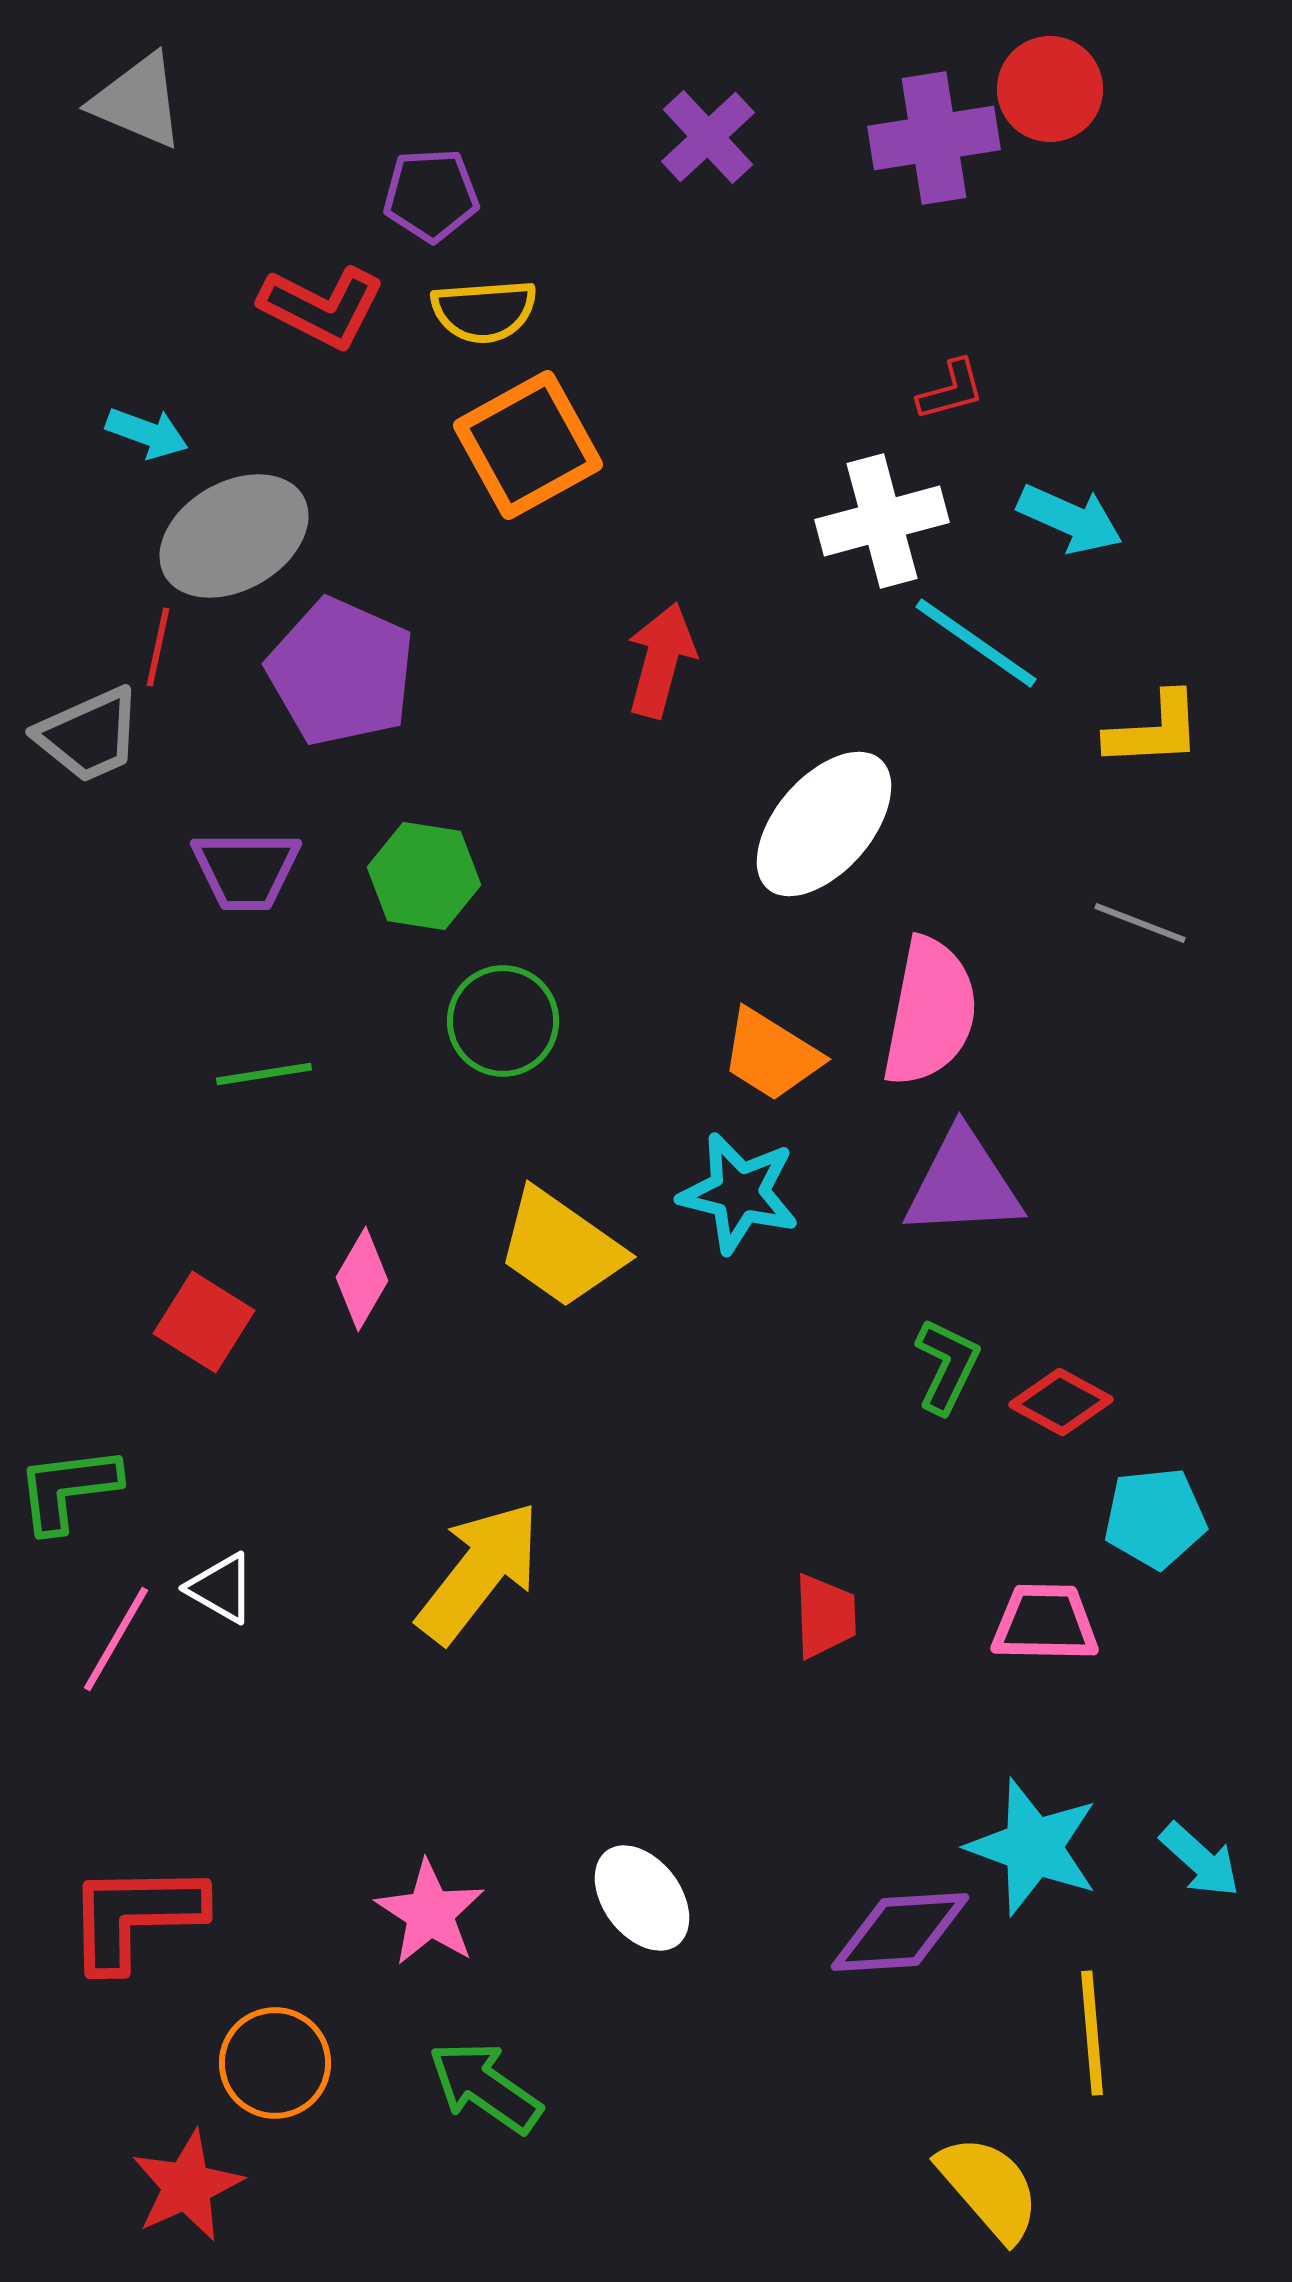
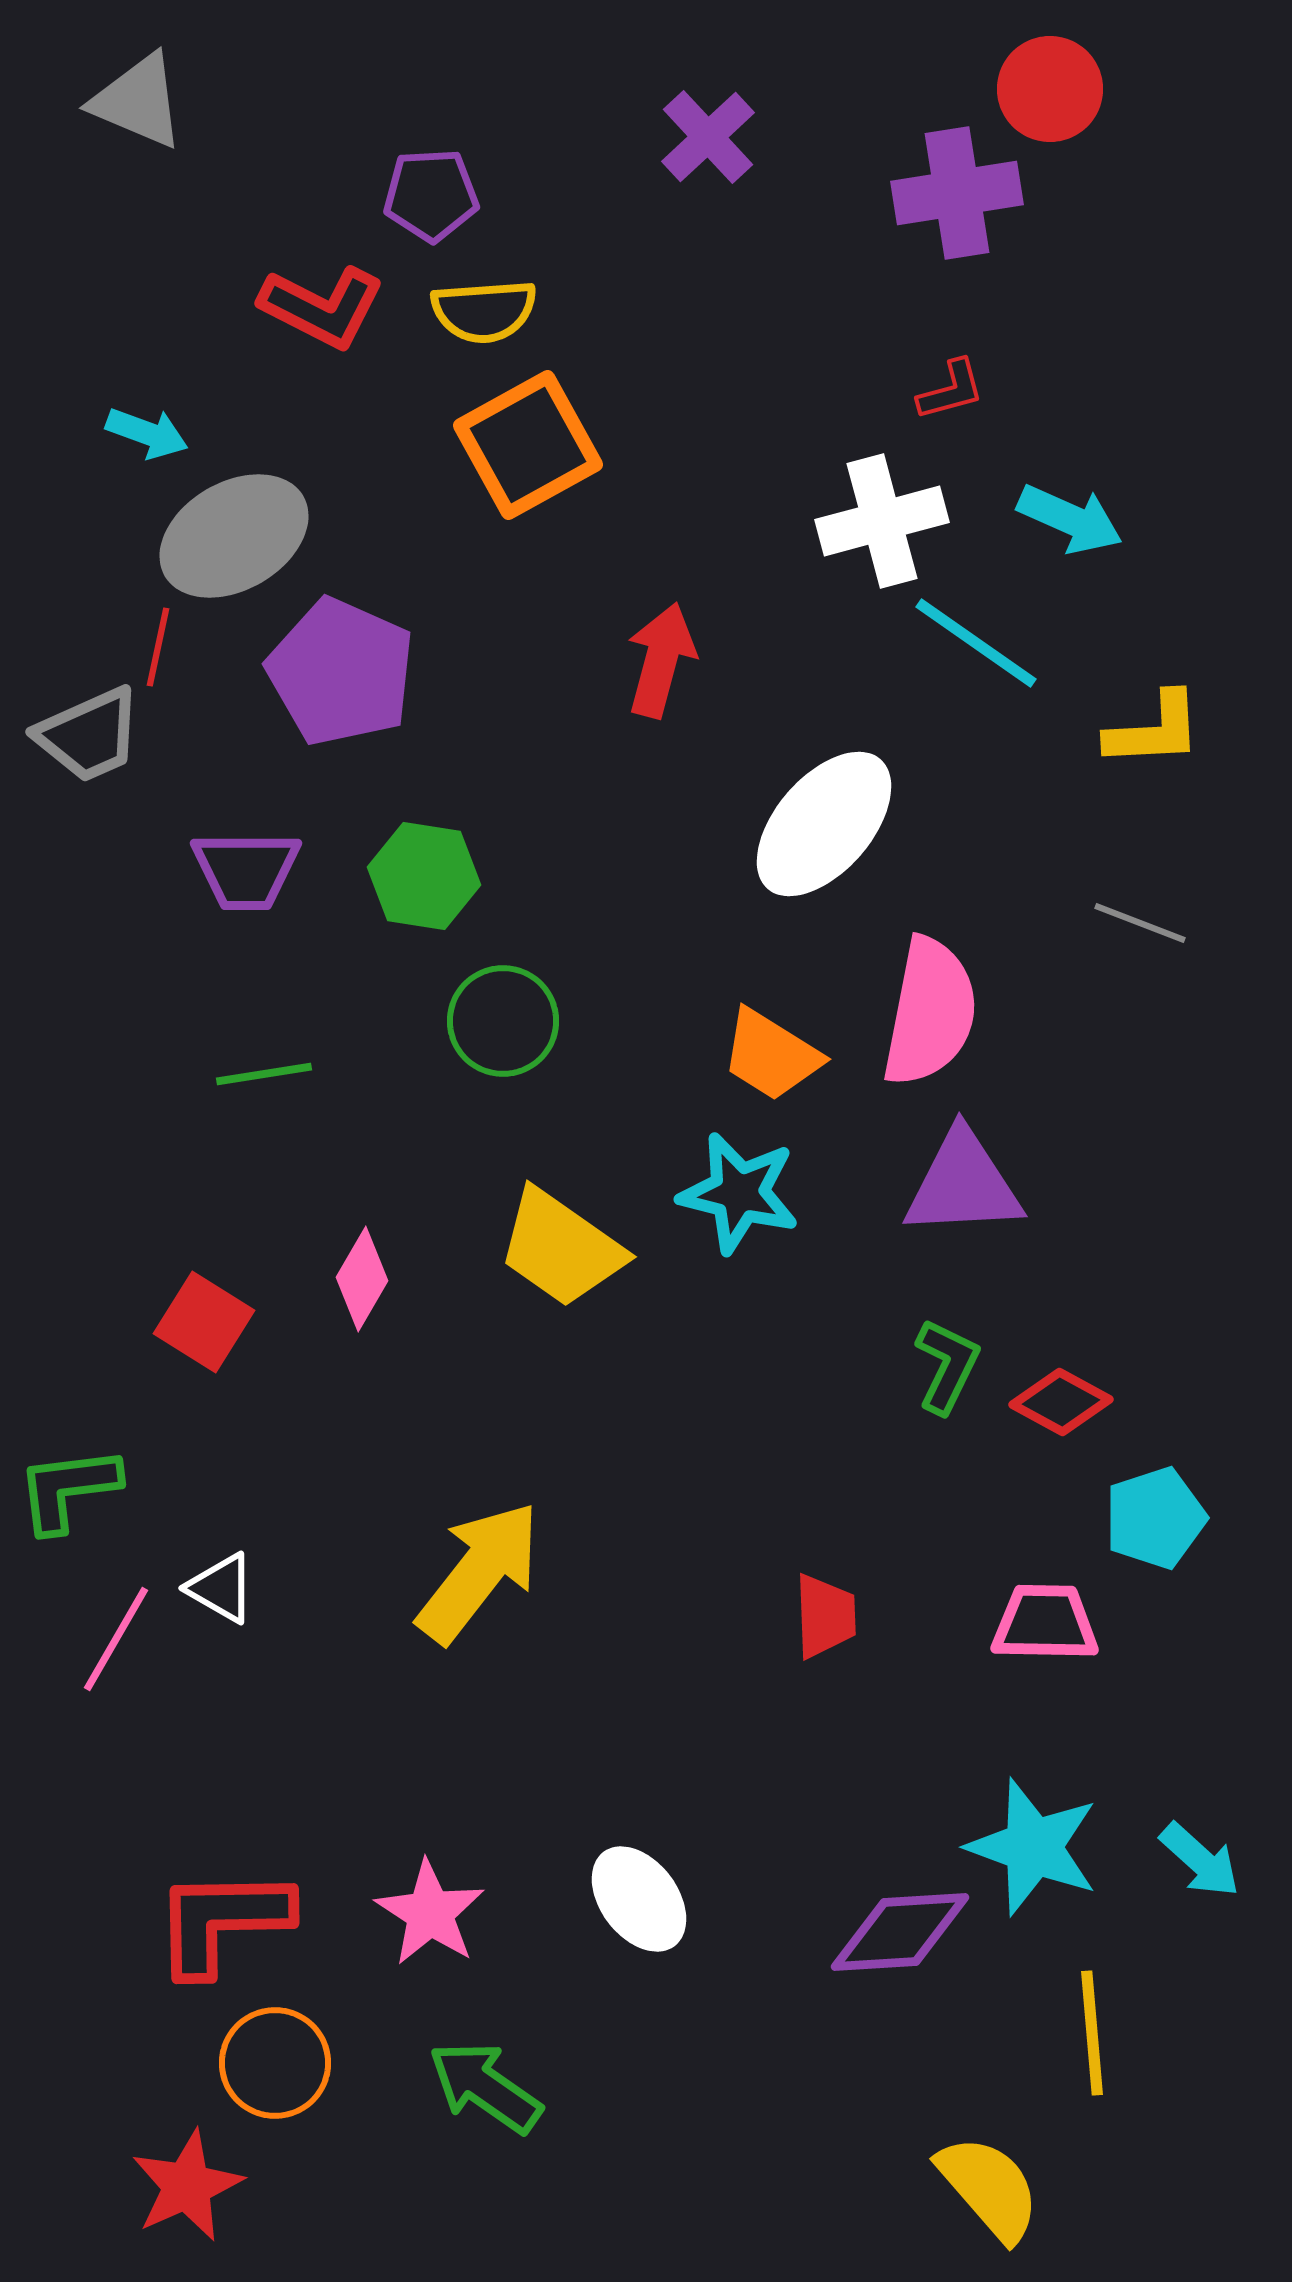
purple cross at (934, 138): moved 23 px right, 55 px down
cyan pentagon at (1155, 1518): rotated 12 degrees counterclockwise
white ellipse at (642, 1898): moved 3 px left, 1 px down
red L-shape at (135, 1916): moved 87 px right, 5 px down
